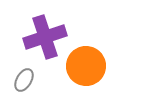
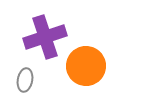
gray ellipse: moved 1 px right; rotated 20 degrees counterclockwise
